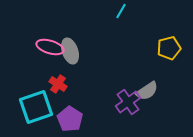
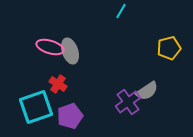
purple pentagon: moved 3 px up; rotated 20 degrees clockwise
